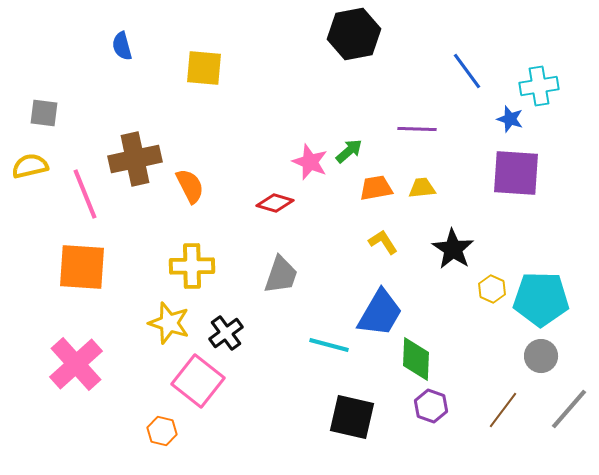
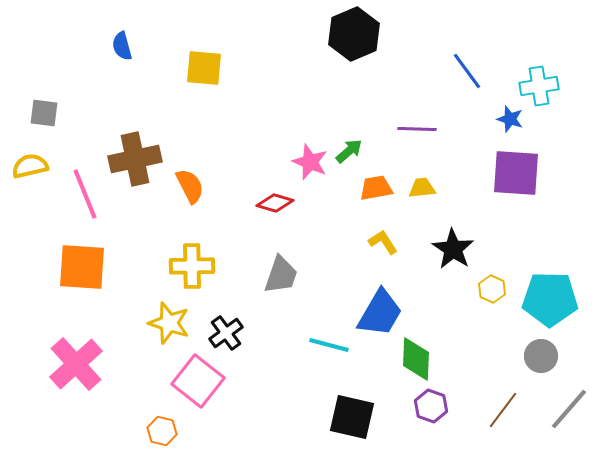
black hexagon: rotated 12 degrees counterclockwise
cyan pentagon: moved 9 px right
